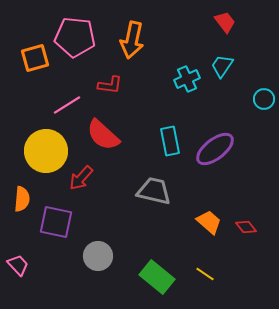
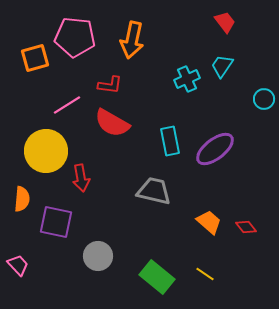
red semicircle: moved 9 px right, 12 px up; rotated 12 degrees counterclockwise
red arrow: rotated 52 degrees counterclockwise
